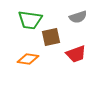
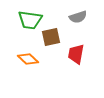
red trapezoid: rotated 120 degrees clockwise
orange diamond: rotated 35 degrees clockwise
